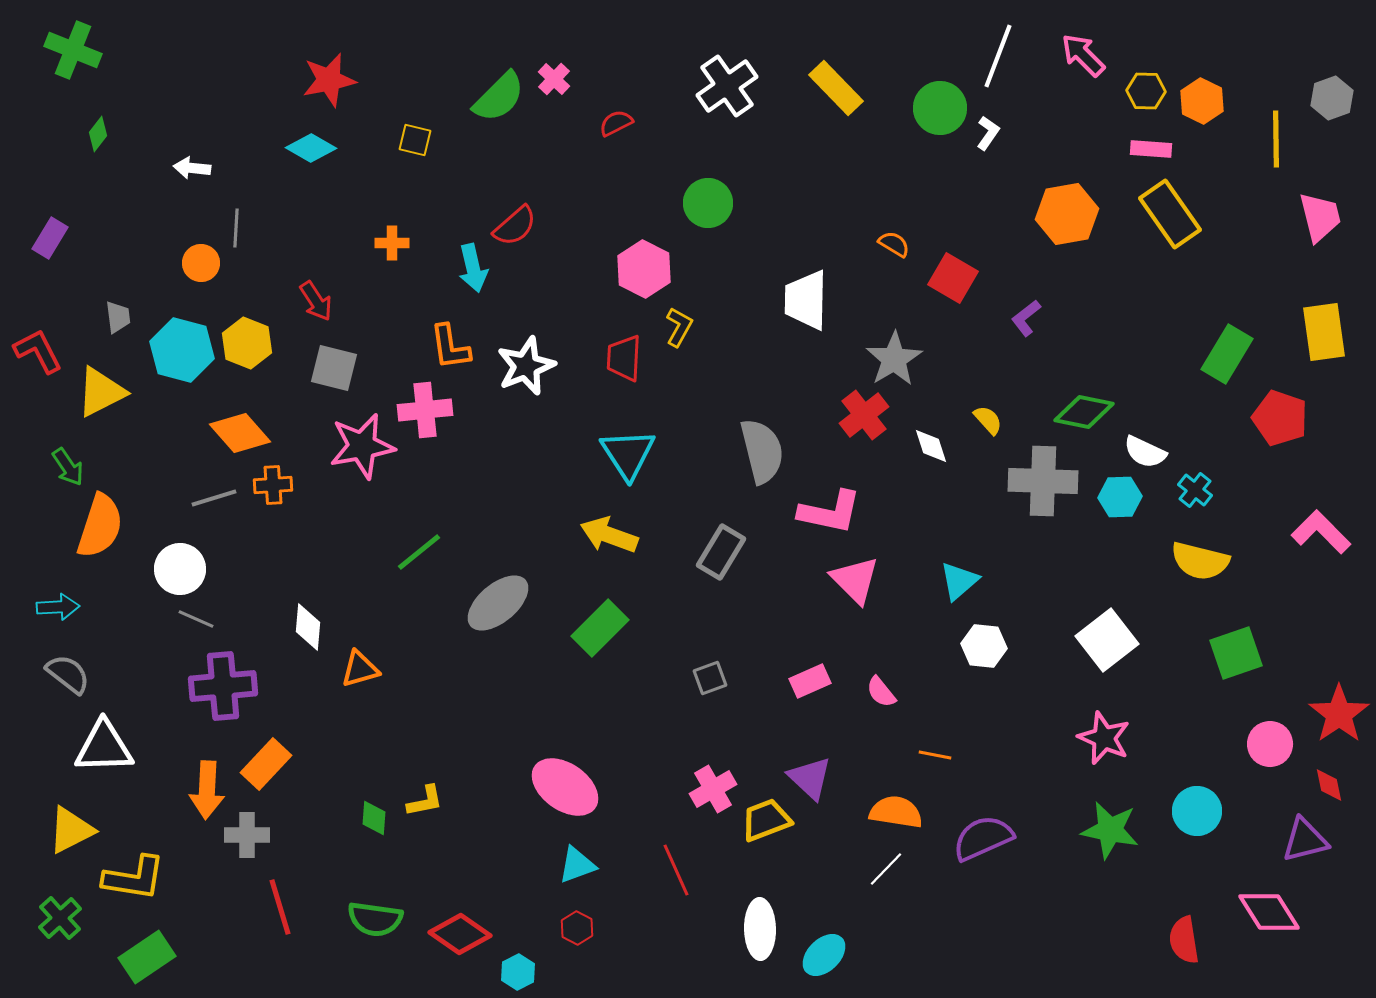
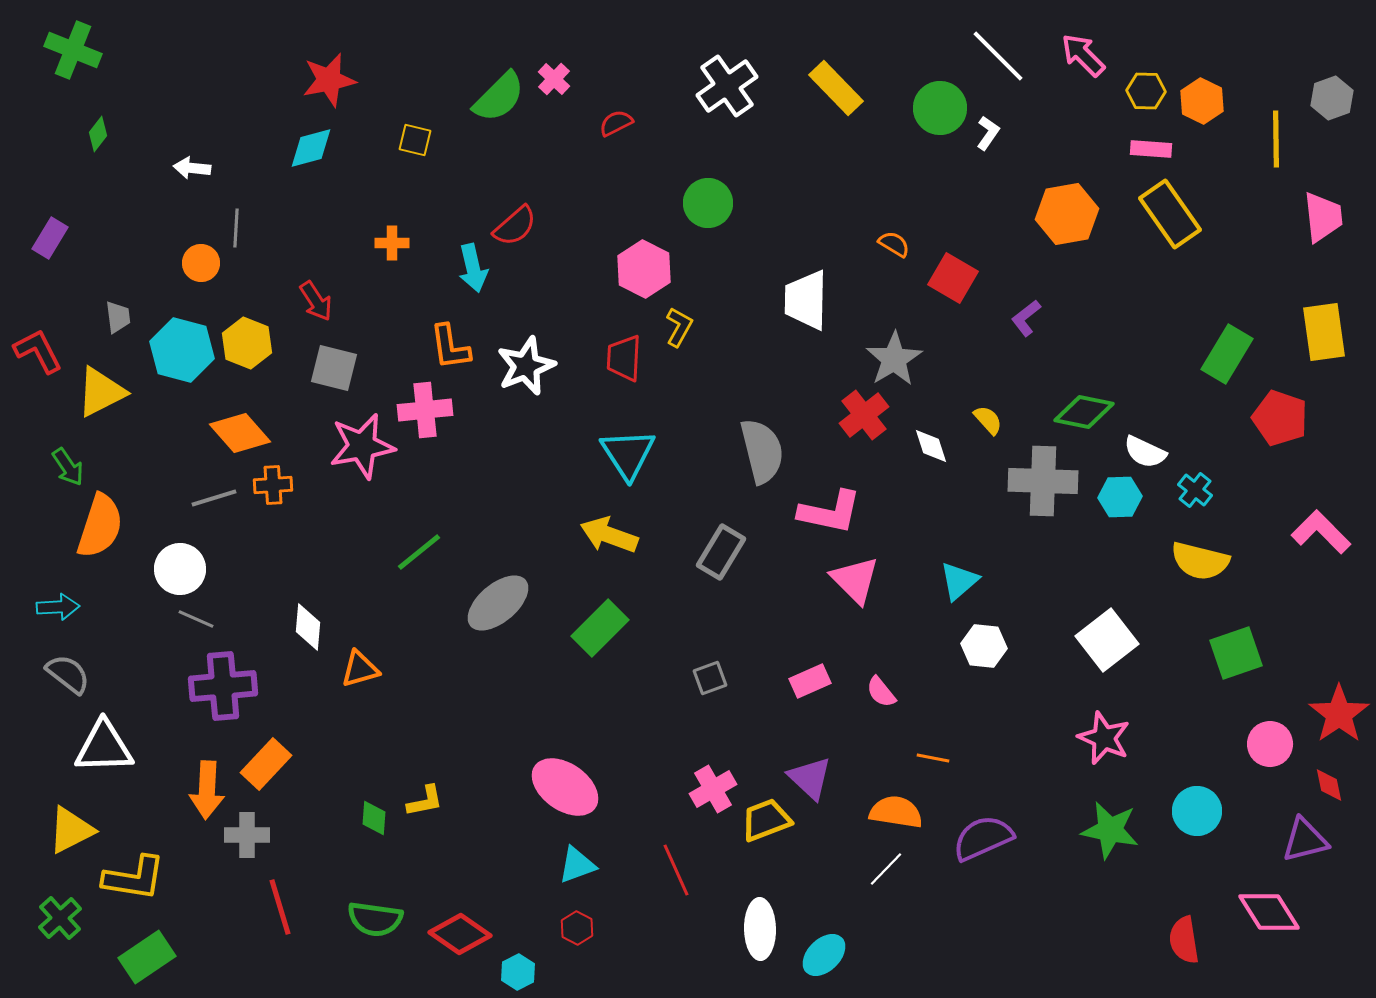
white line at (998, 56): rotated 66 degrees counterclockwise
cyan diamond at (311, 148): rotated 45 degrees counterclockwise
pink trapezoid at (1320, 217): moved 3 px right; rotated 8 degrees clockwise
orange line at (935, 755): moved 2 px left, 3 px down
